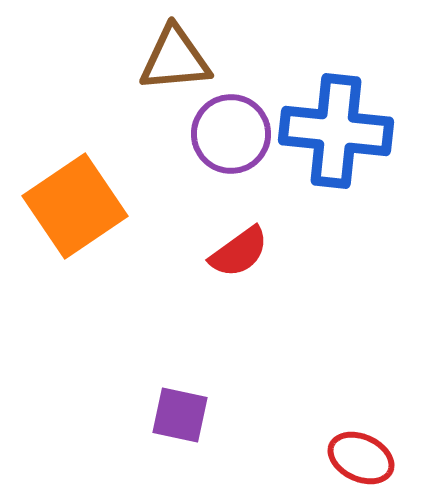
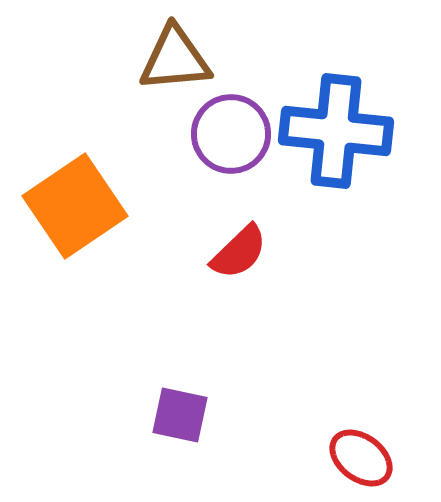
red semicircle: rotated 8 degrees counterclockwise
red ellipse: rotated 12 degrees clockwise
